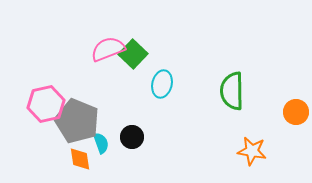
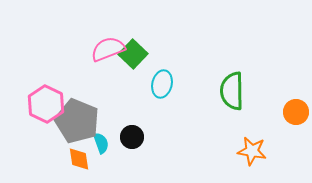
pink hexagon: rotated 21 degrees counterclockwise
orange diamond: moved 1 px left
